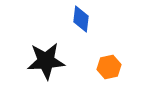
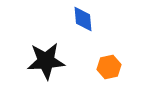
blue diamond: moved 2 px right; rotated 12 degrees counterclockwise
